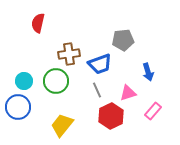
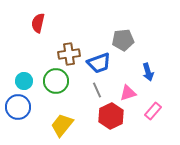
blue trapezoid: moved 1 px left, 1 px up
